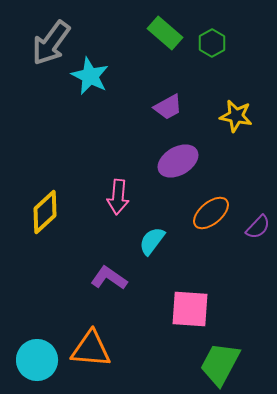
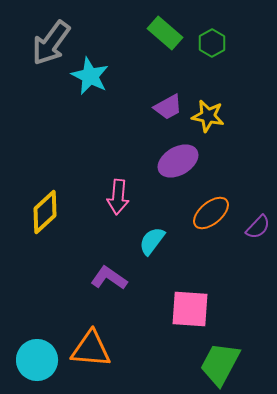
yellow star: moved 28 px left
